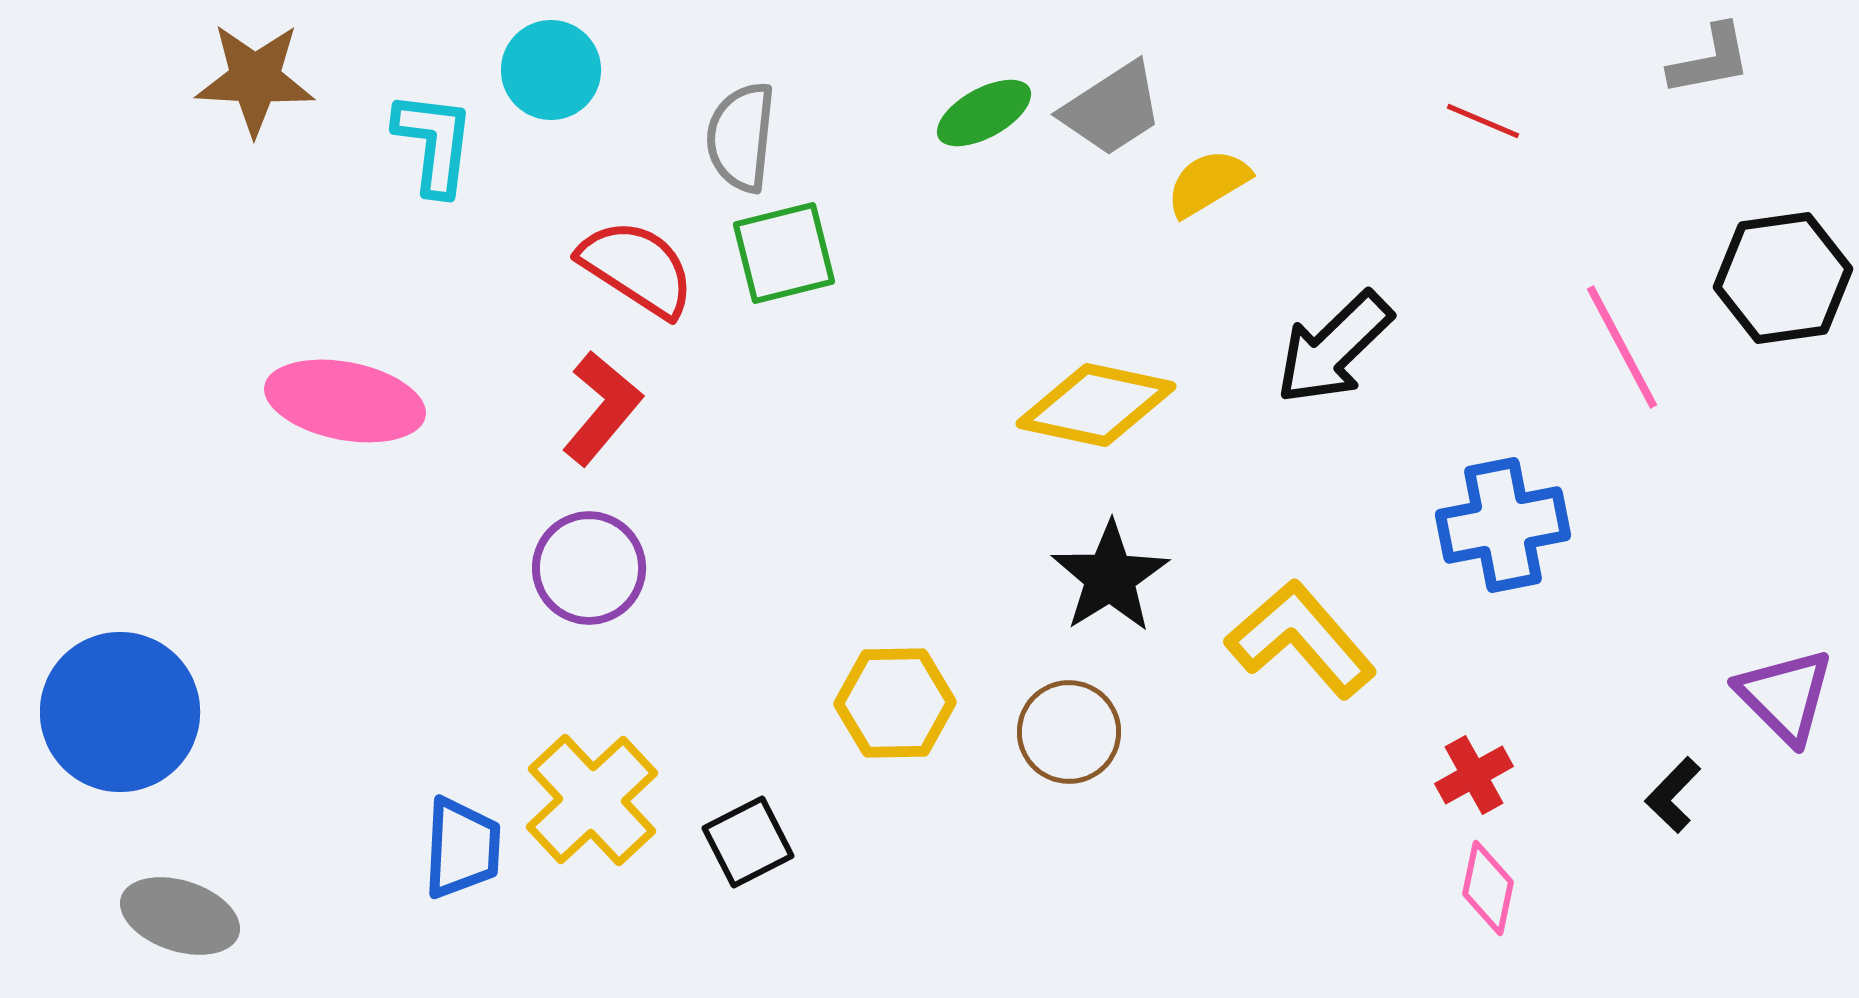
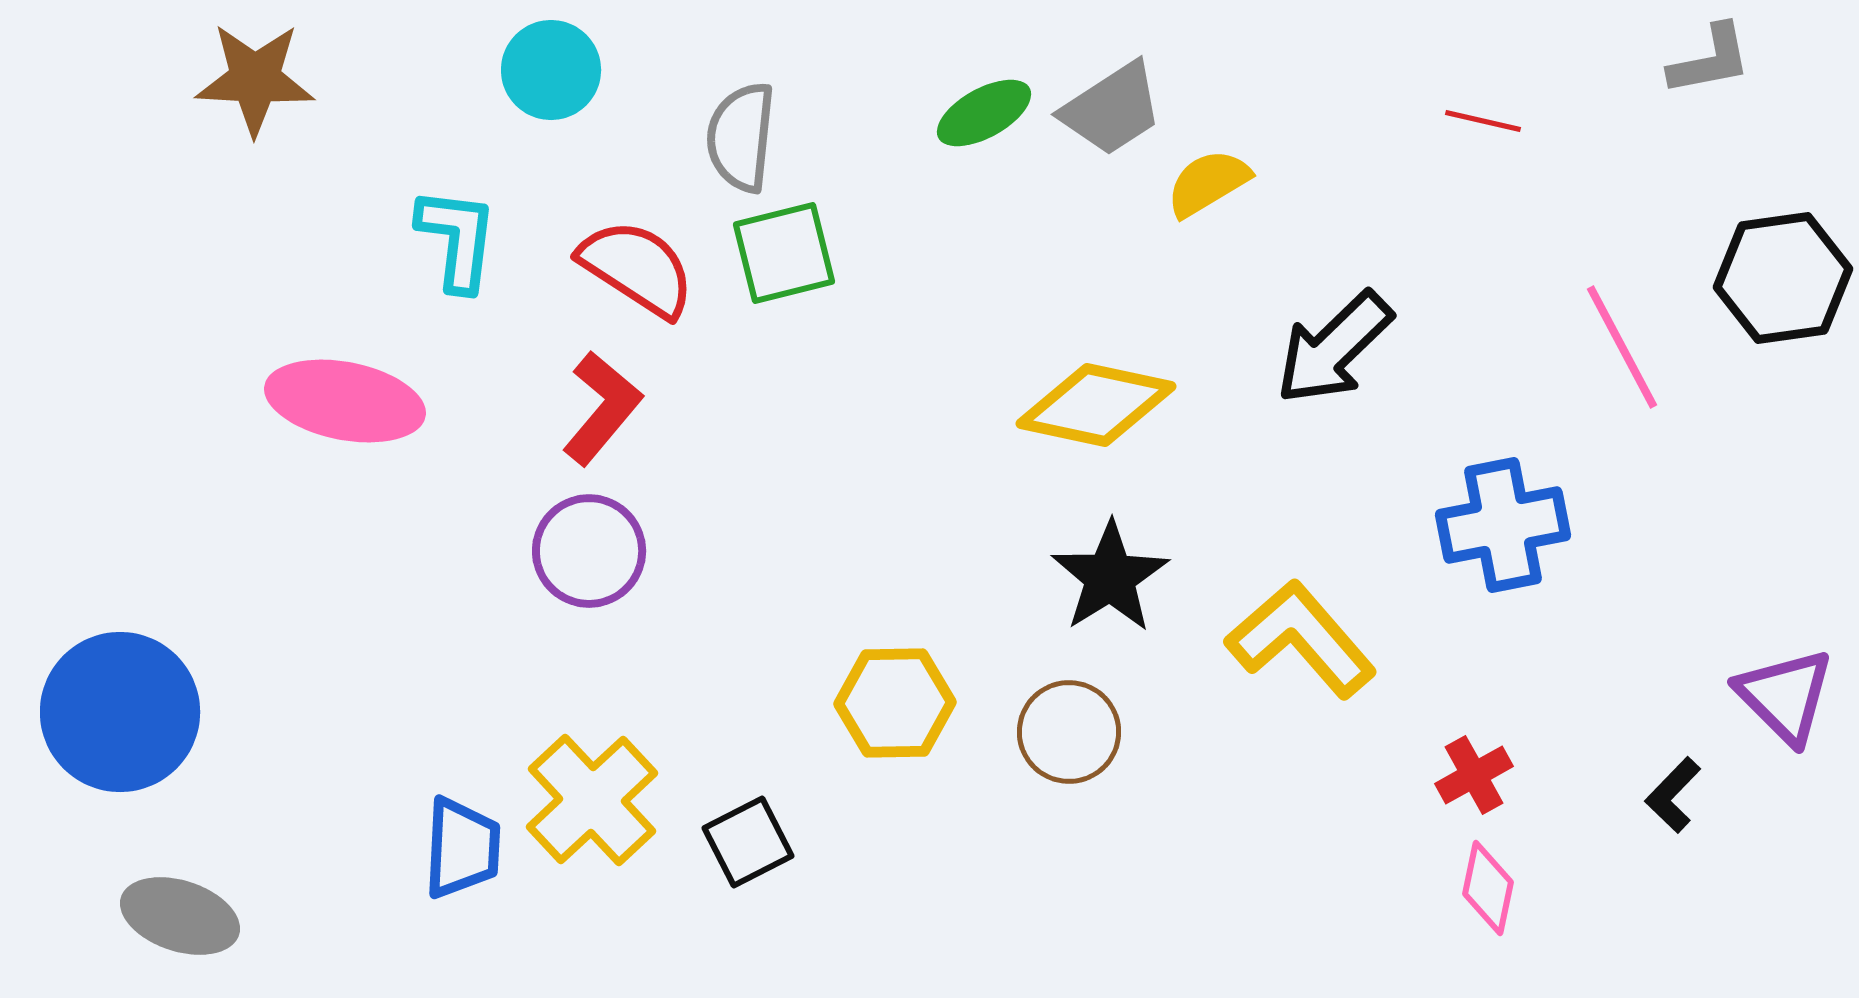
red line: rotated 10 degrees counterclockwise
cyan L-shape: moved 23 px right, 96 px down
purple circle: moved 17 px up
